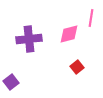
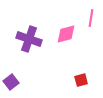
pink diamond: moved 3 px left
purple cross: rotated 25 degrees clockwise
red square: moved 4 px right, 13 px down; rotated 24 degrees clockwise
